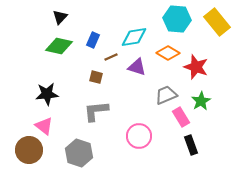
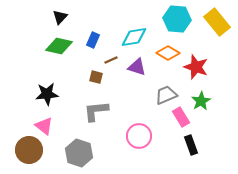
brown line: moved 3 px down
